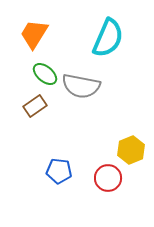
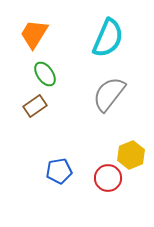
green ellipse: rotated 15 degrees clockwise
gray semicircle: moved 28 px right, 8 px down; rotated 117 degrees clockwise
yellow hexagon: moved 5 px down
blue pentagon: rotated 15 degrees counterclockwise
